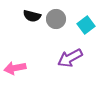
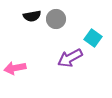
black semicircle: rotated 24 degrees counterclockwise
cyan square: moved 7 px right, 13 px down; rotated 18 degrees counterclockwise
